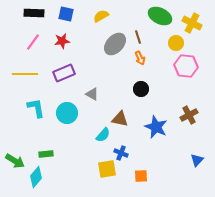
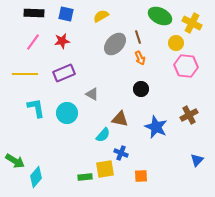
green rectangle: moved 39 px right, 23 px down
yellow square: moved 2 px left
